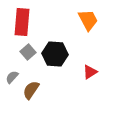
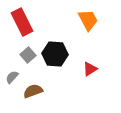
red rectangle: rotated 32 degrees counterclockwise
gray square: moved 3 px down
red triangle: moved 3 px up
brown semicircle: moved 2 px right, 1 px down; rotated 36 degrees clockwise
